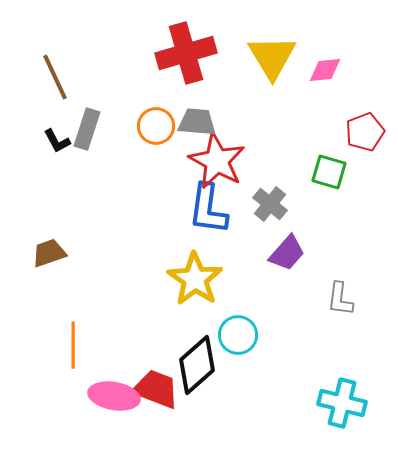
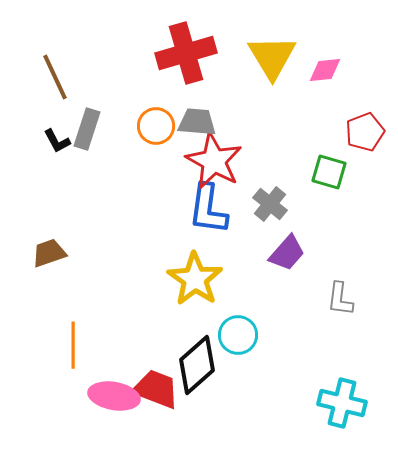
red star: moved 3 px left
